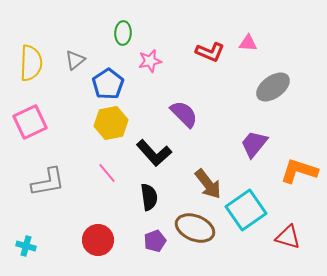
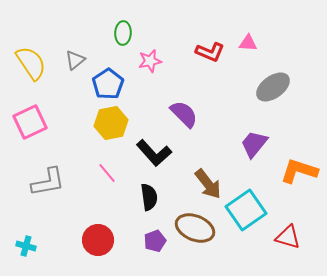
yellow semicircle: rotated 36 degrees counterclockwise
